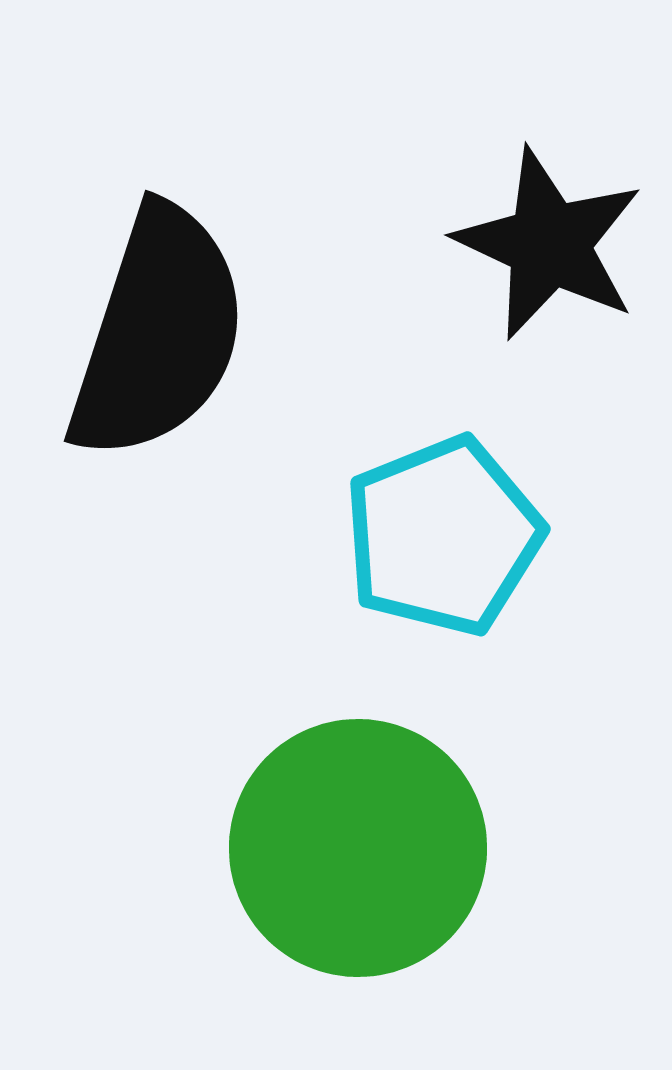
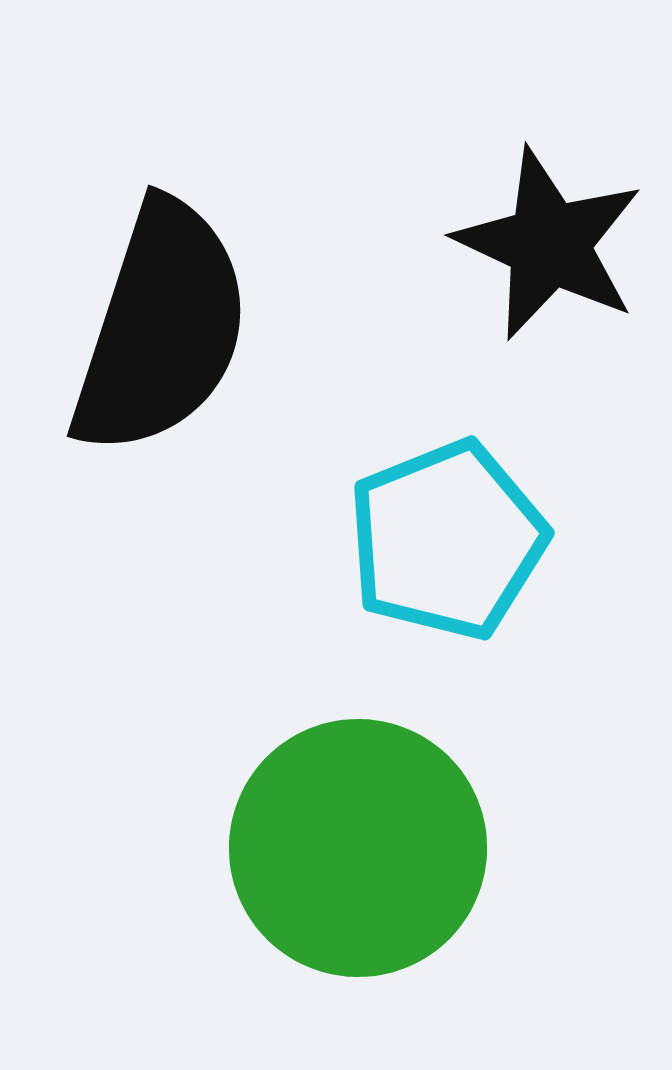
black semicircle: moved 3 px right, 5 px up
cyan pentagon: moved 4 px right, 4 px down
